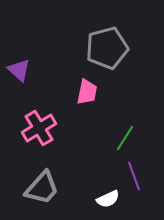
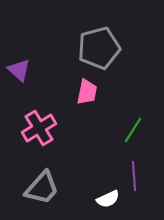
gray pentagon: moved 8 px left
green line: moved 8 px right, 8 px up
purple line: rotated 16 degrees clockwise
